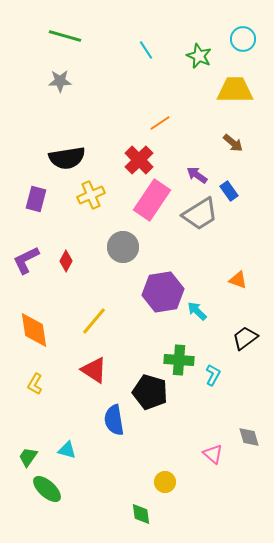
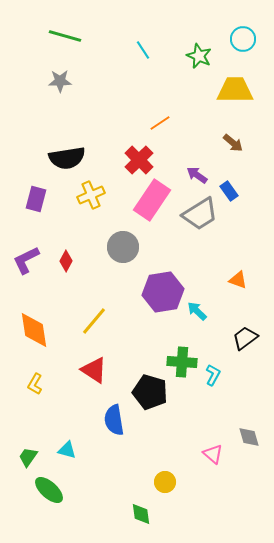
cyan line: moved 3 px left
green cross: moved 3 px right, 2 px down
green ellipse: moved 2 px right, 1 px down
